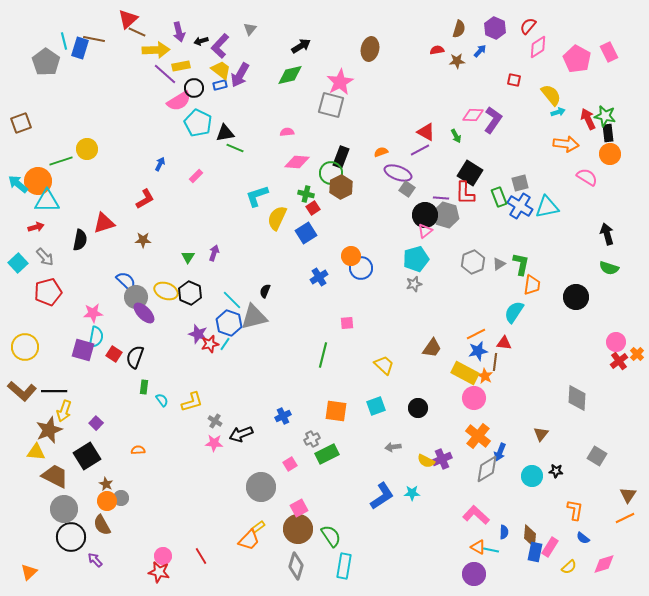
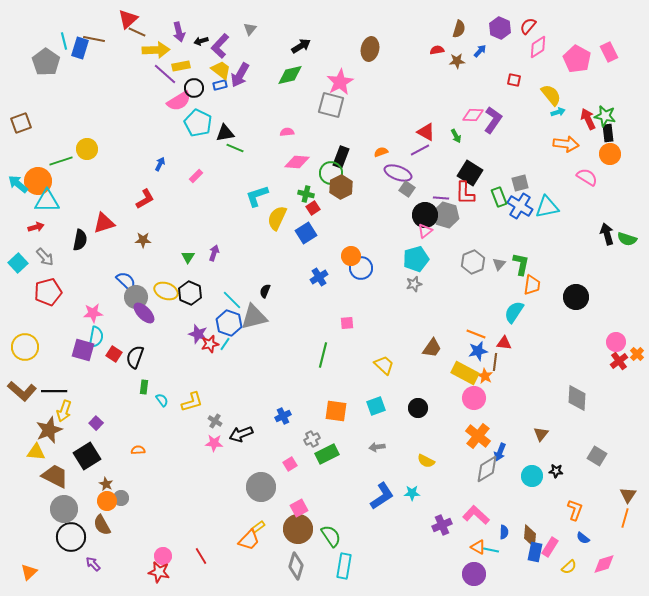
purple hexagon at (495, 28): moved 5 px right
gray triangle at (499, 264): rotated 16 degrees counterclockwise
green semicircle at (609, 268): moved 18 px right, 29 px up
orange line at (476, 334): rotated 48 degrees clockwise
gray arrow at (393, 447): moved 16 px left
purple cross at (442, 459): moved 66 px down
orange L-shape at (575, 510): rotated 10 degrees clockwise
orange line at (625, 518): rotated 48 degrees counterclockwise
purple arrow at (95, 560): moved 2 px left, 4 px down
